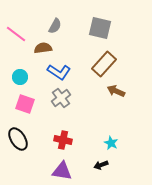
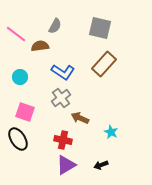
brown semicircle: moved 3 px left, 2 px up
blue L-shape: moved 4 px right
brown arrow: moved 36 px left, 27 px down
pink square: moved 8 px down
cyan star: moved 11 px up
purple triangle: moved 4 px right, 6 px up; rotated 40 degrees counterclockwise
